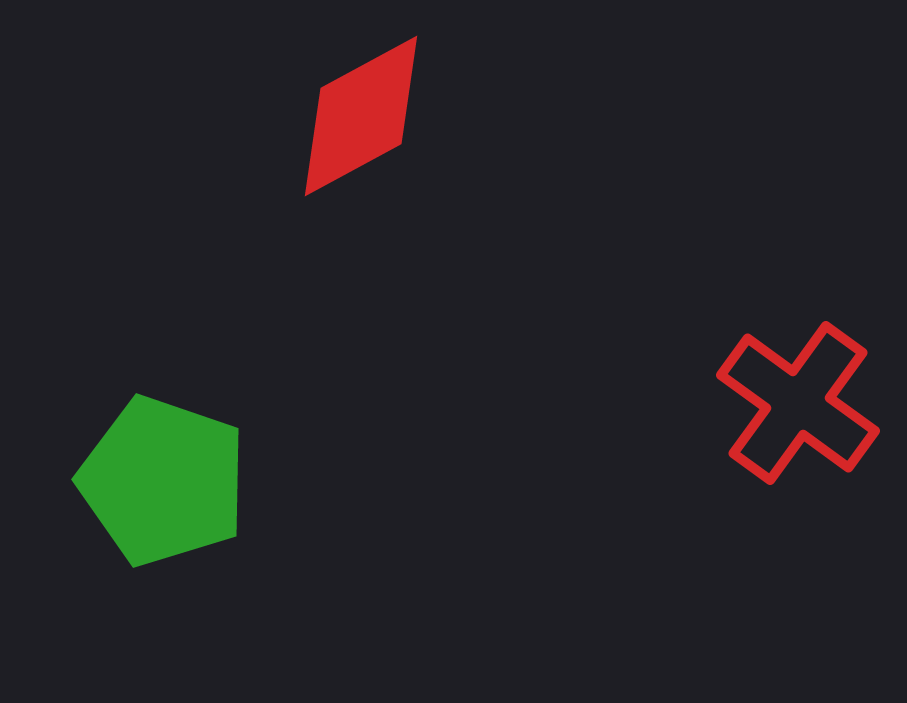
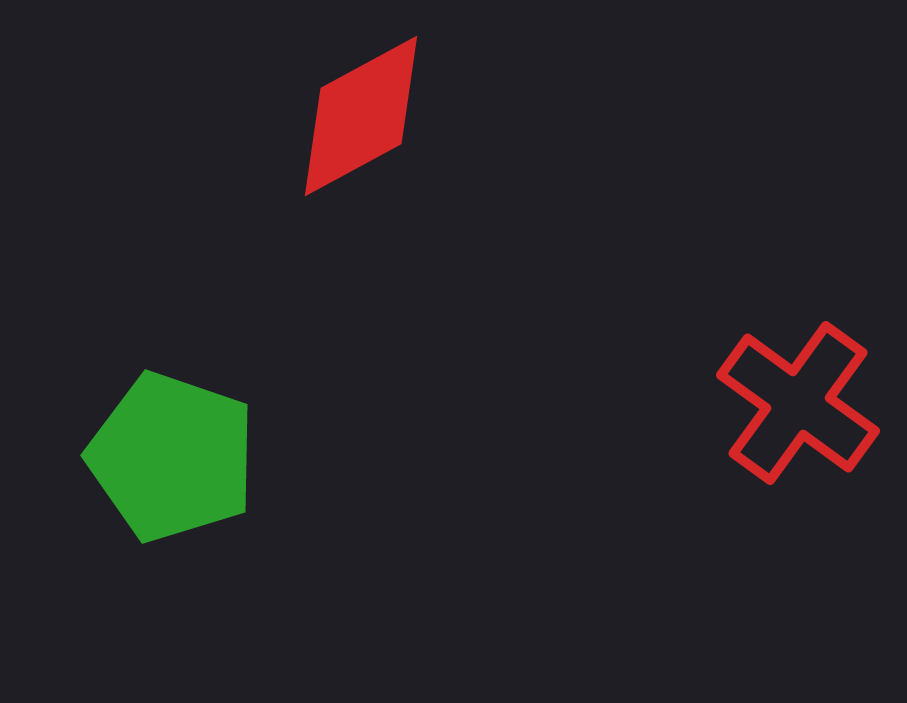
green pentagon: moved 9 px right, 24 px up
